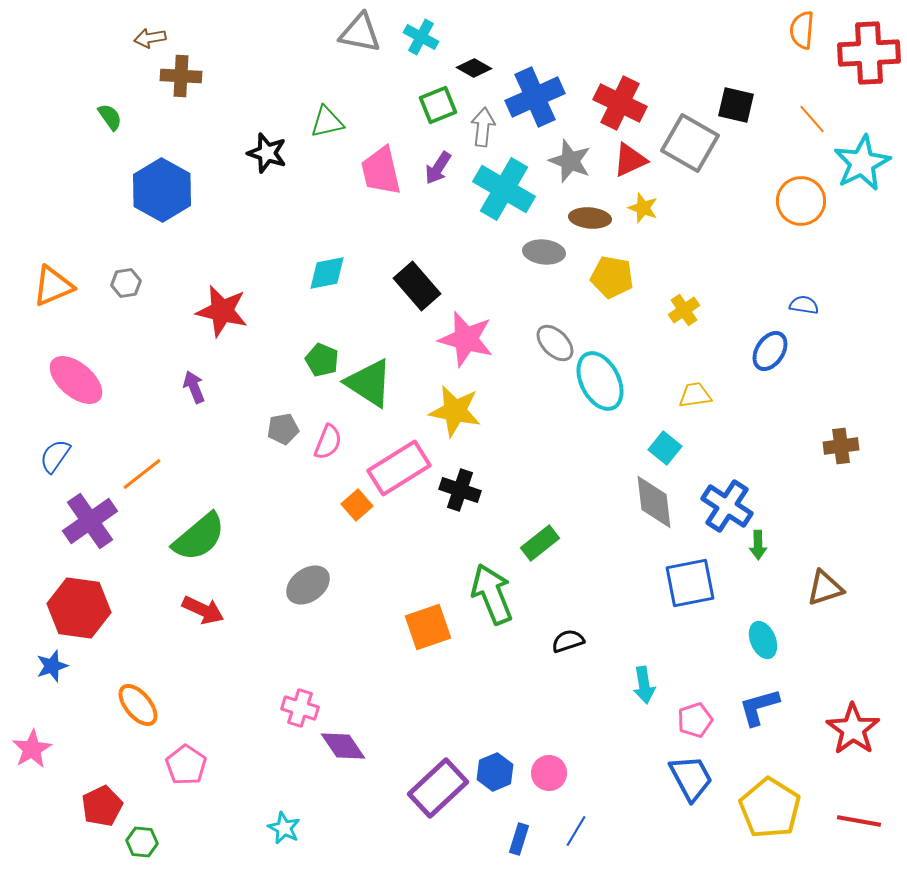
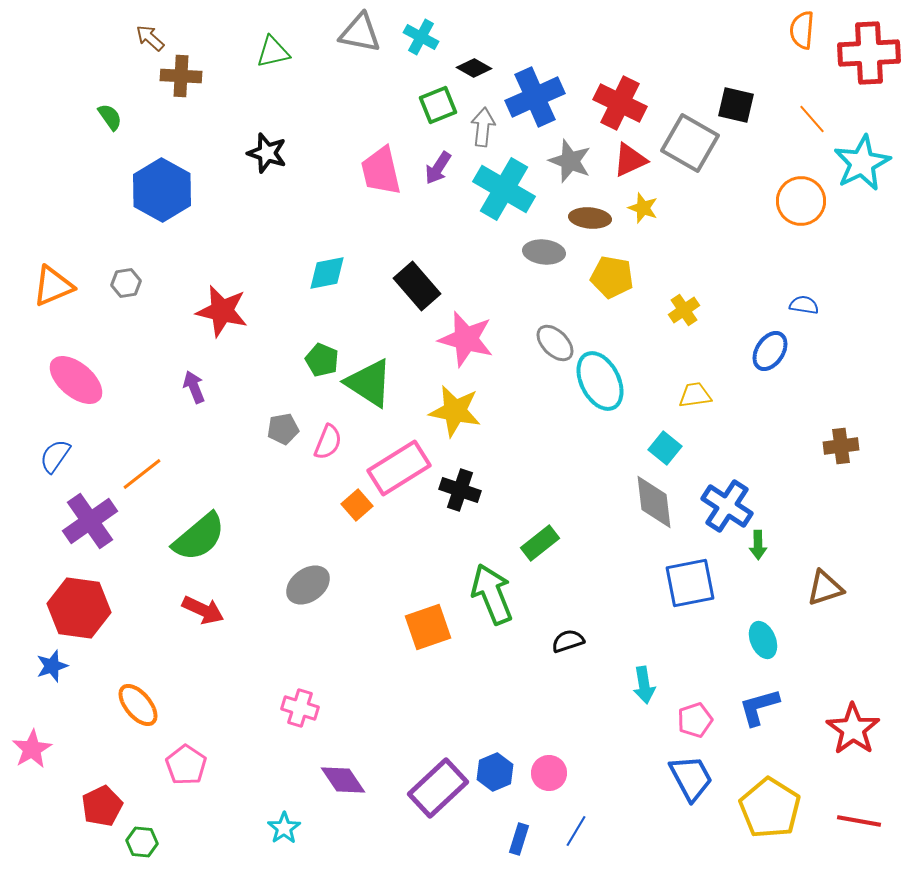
brown arrow at (150, 38): rotated 52 degrees clockwise
green triangle at (327, 122): moved 54 px left, 70 px up
purple diamond at (343, 746): moved 34 px down
cyan star at (284, 828): rotated 12 degrees clockwise
